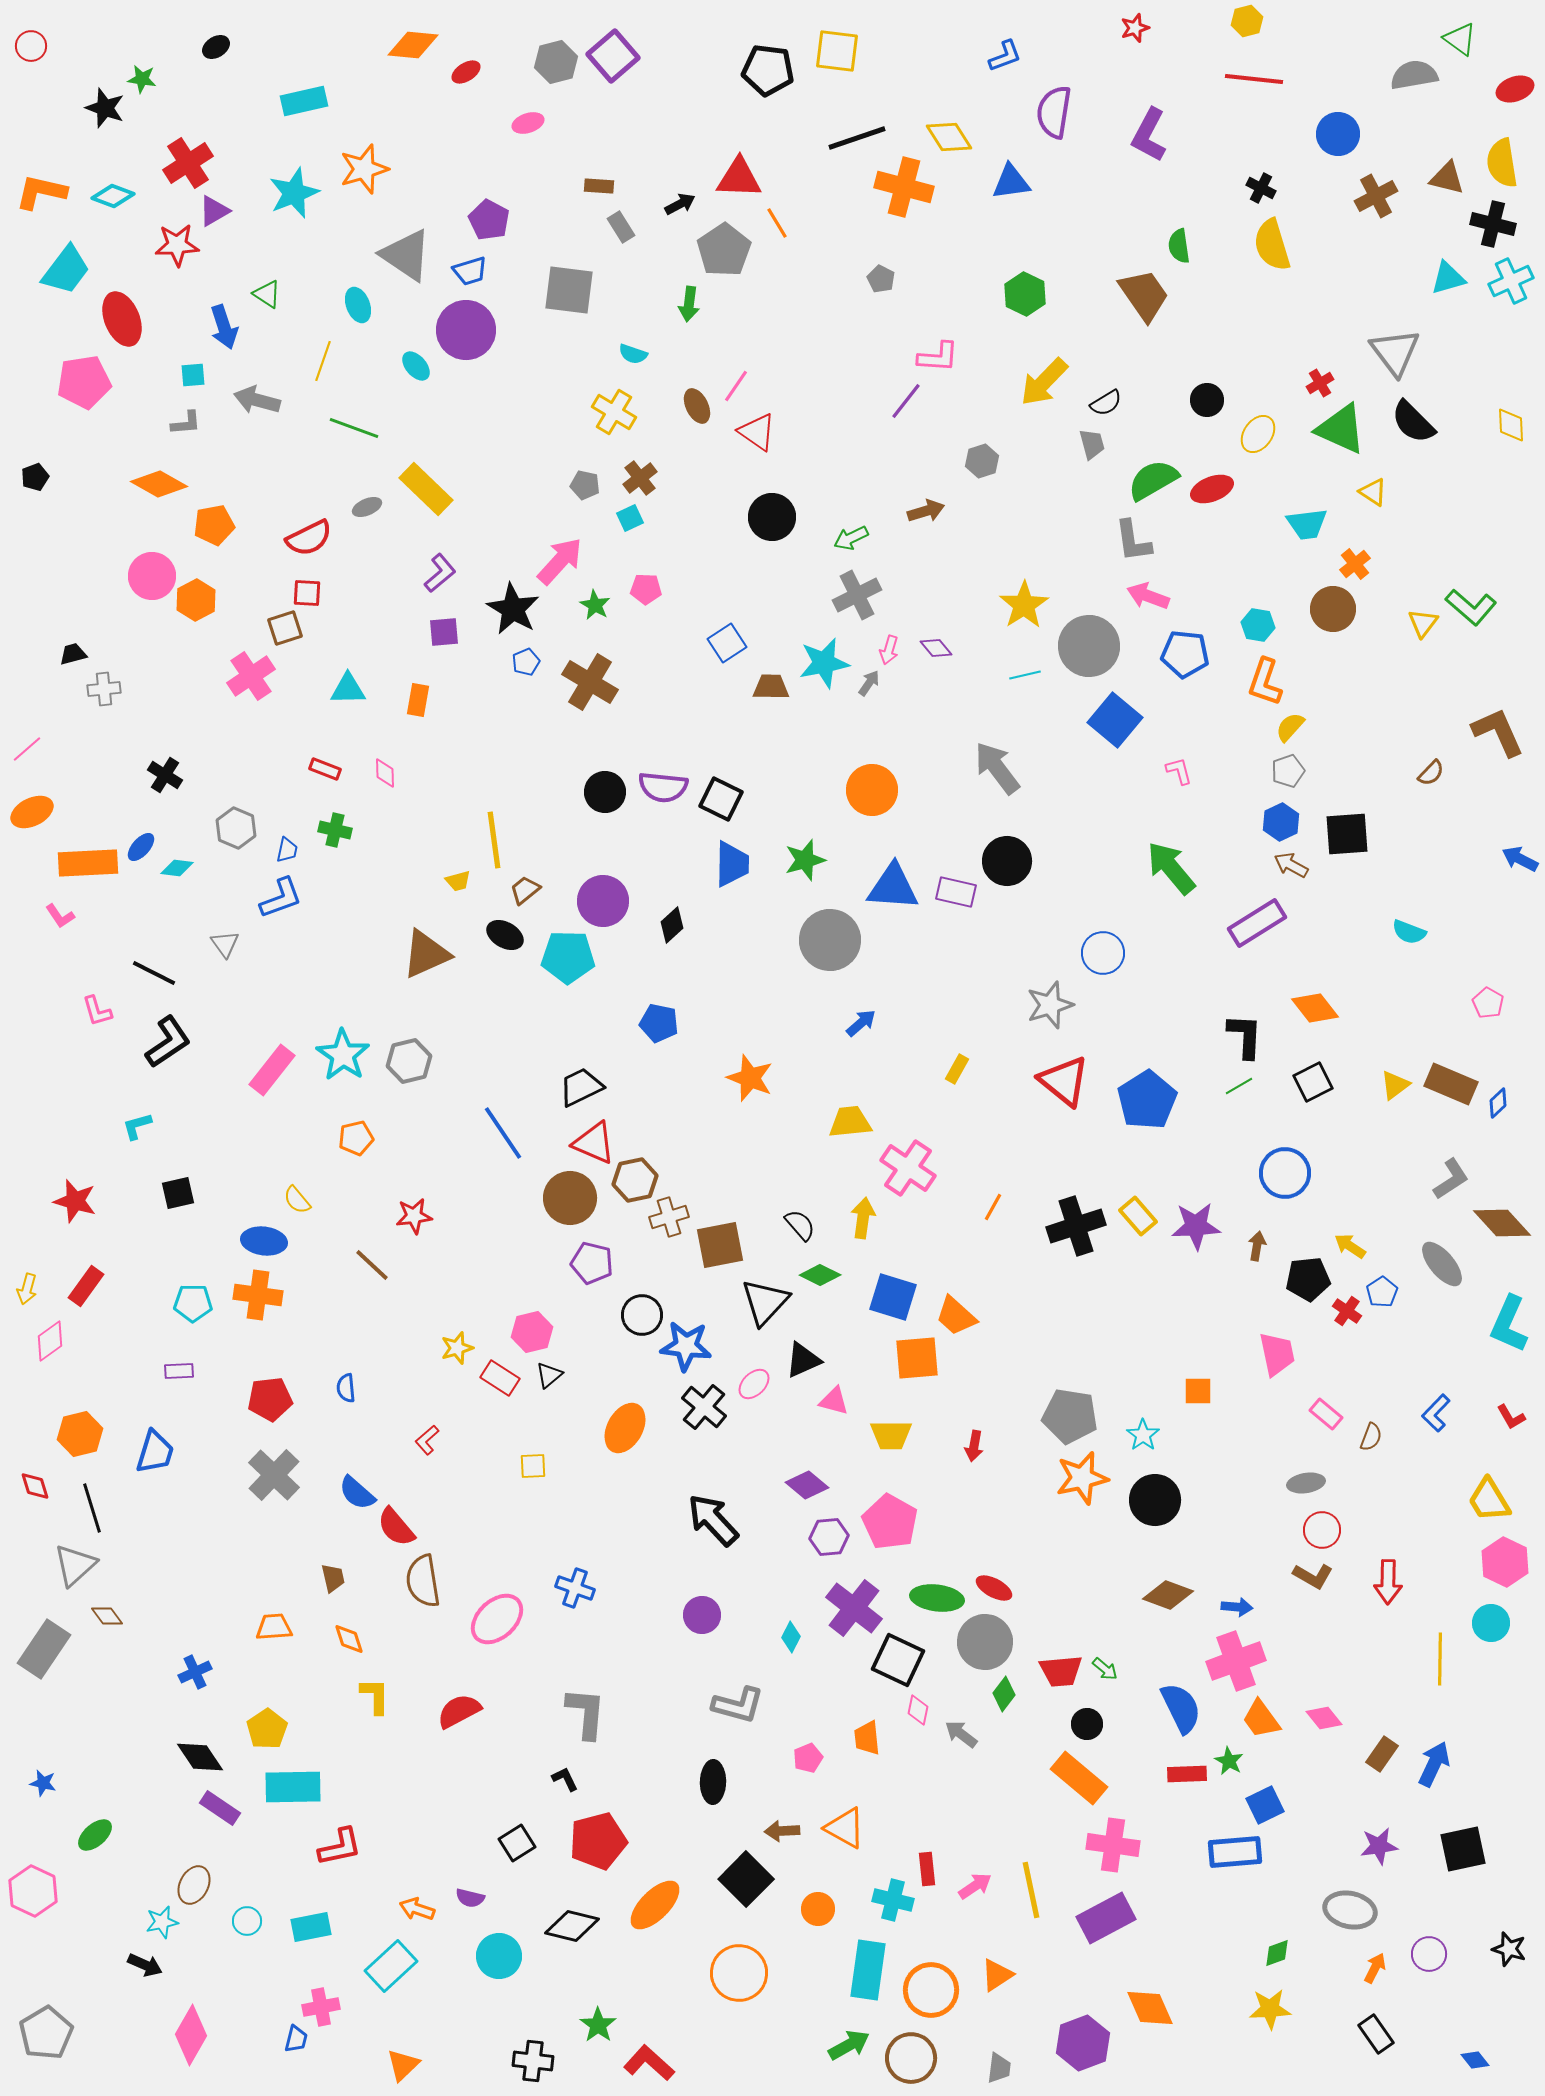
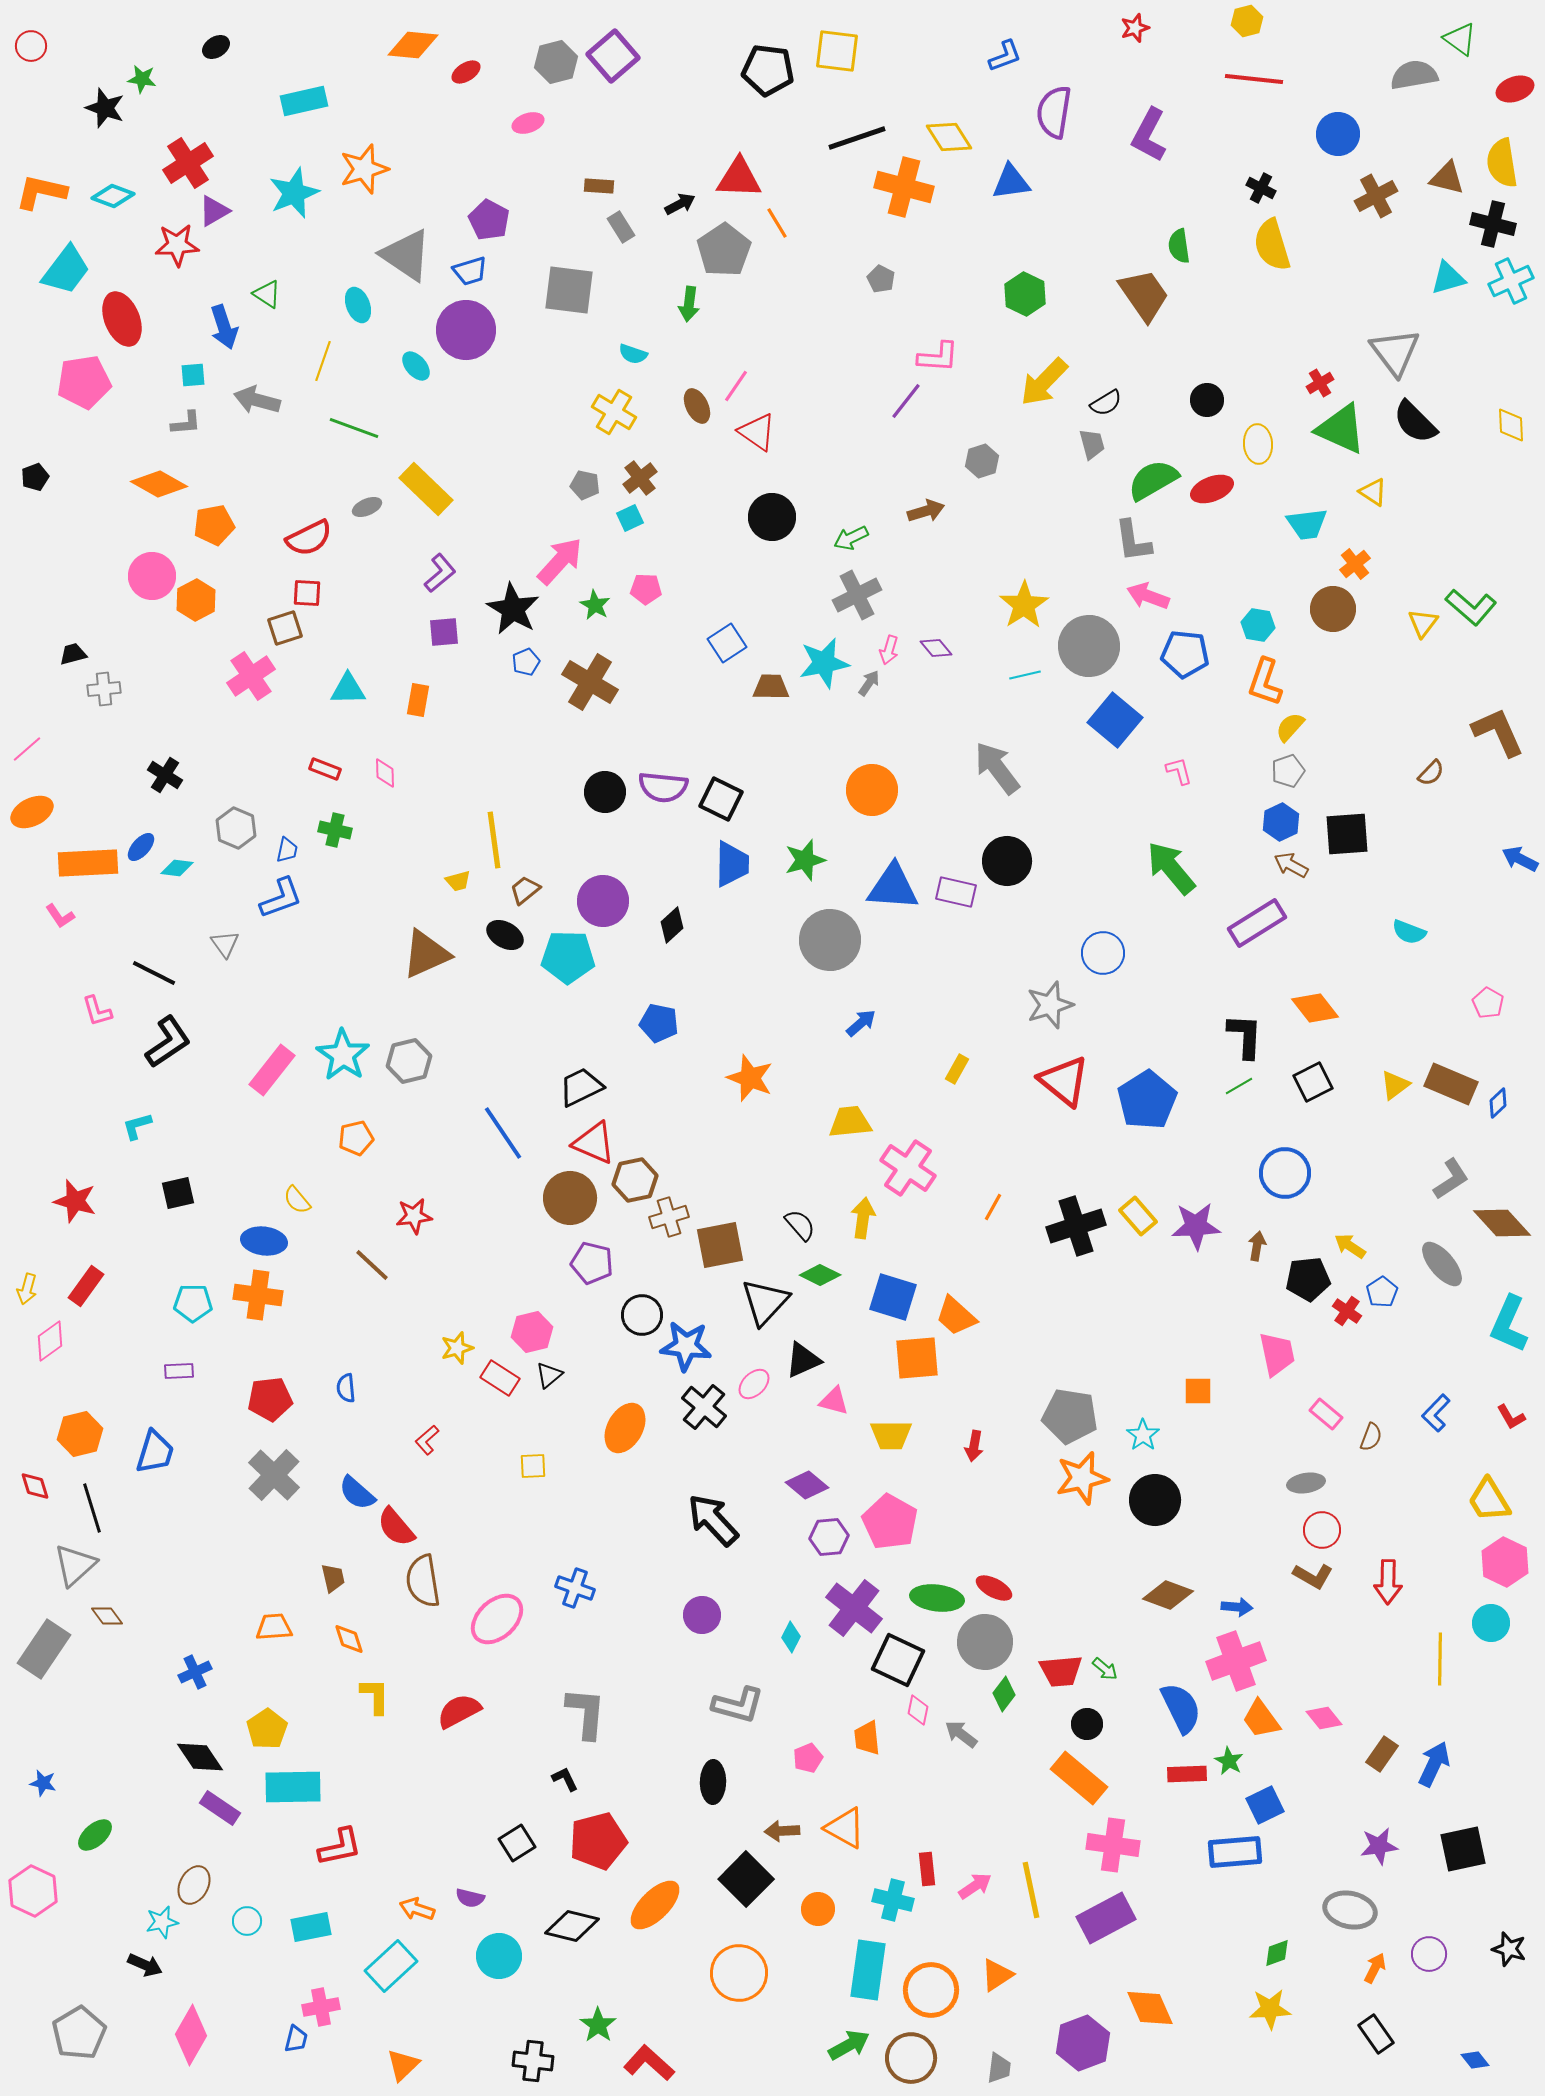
black semicircle at (1413, 422): moved 2 px right
yellow ellipse at (1258, 434): moved 10 px down; rotated 39 degrees counterclockwise
gray pentagon at (46, 2033): moved 33 px right
